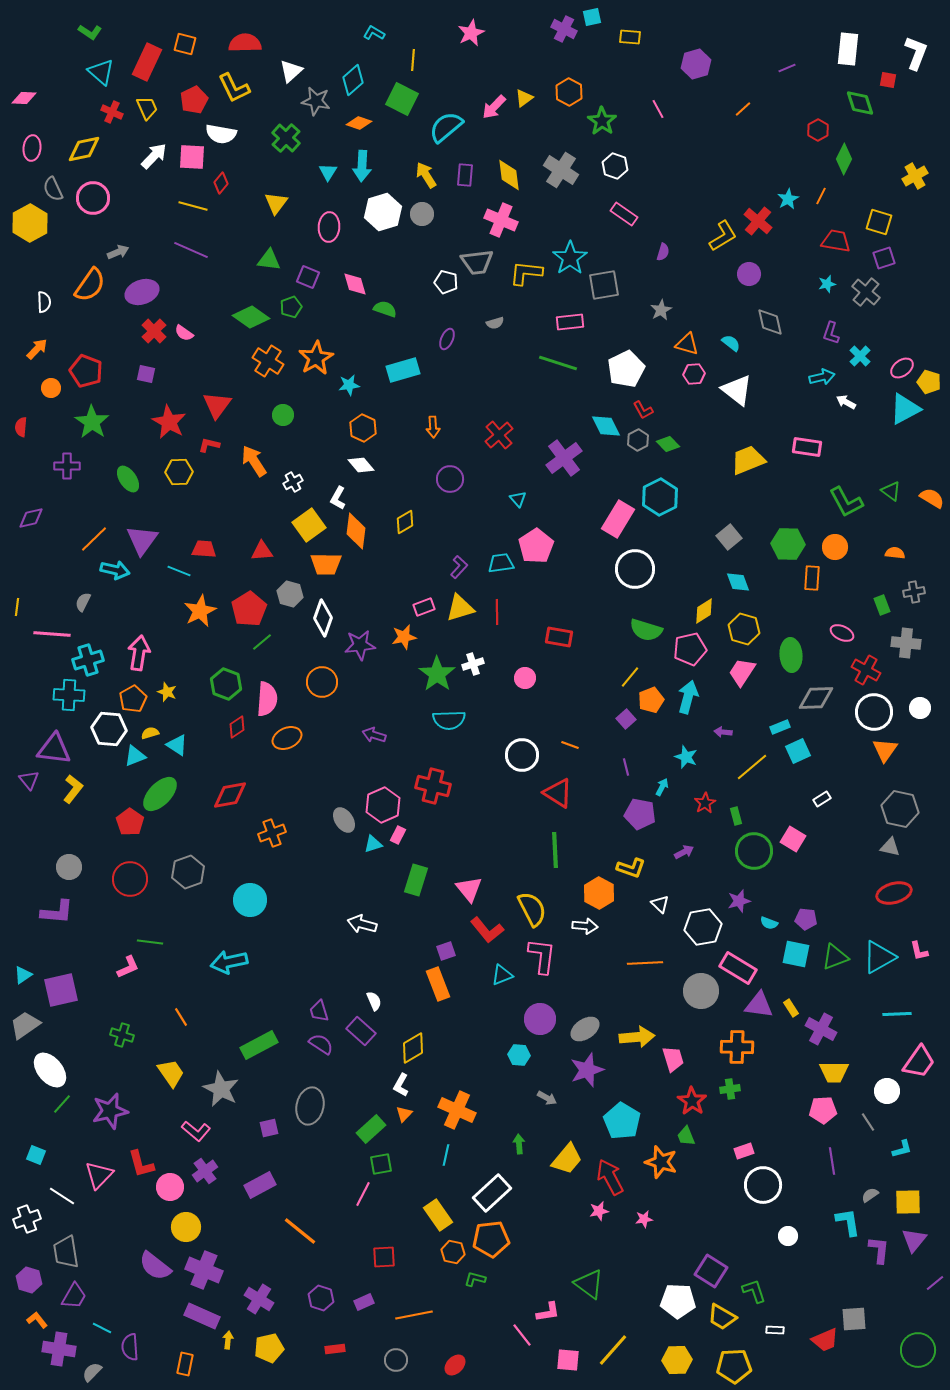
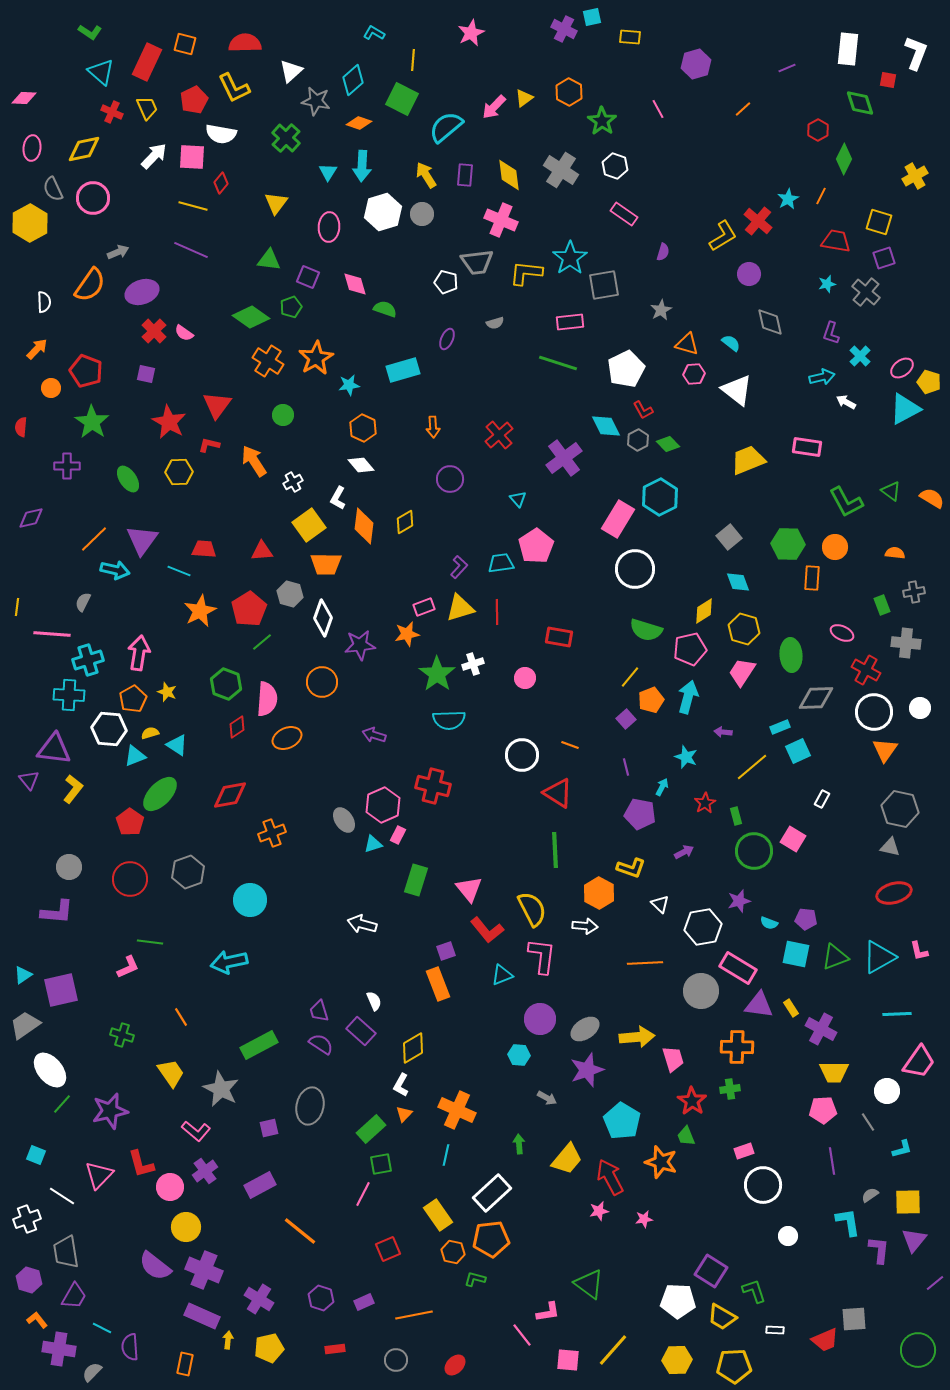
orange diamond at (356, 531): moved 8 px right, 5 px up
orange star at (404, 637): moved 3 px right, 3 px up
white rectangle at (822, 799): rotated 30 degrees counterclockwise
red square at (384, 1257): moved 4 px right, 8 px up; rotated 20 degrees counterclockwise
